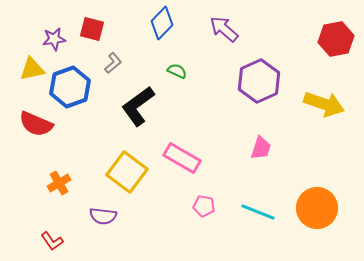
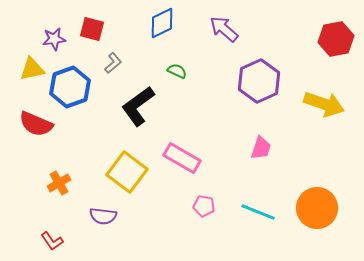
blue diamond: rotated 20 degrees clockwise
